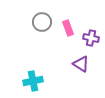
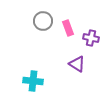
gray circle: moved 1 px right, 1 px up
purple triangle: moved 4 px left
cyan cross: rotated 18 degrees clockwise
